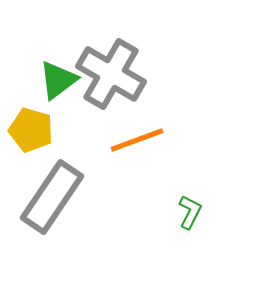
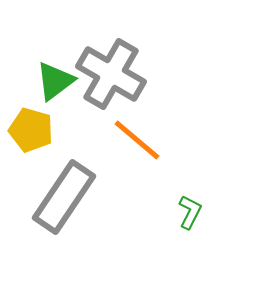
green triangle: moved 3 px left, 1 px down
orange line: rotated 60 degrees clockwise
gray rectangle: moved 12 px right
